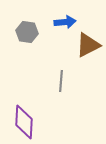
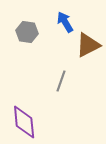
blue arrow: rotated 115 degrees counterclockwise
gray line: rotated 15 degrees clockwise
purple diamond: rotated 8 degrees counterclockwise
